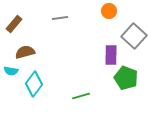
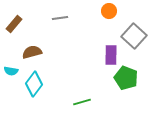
brown semicircle: moved 7 px right
green line: moved 1 px right, 6 px down
